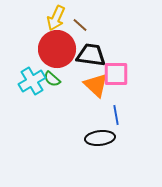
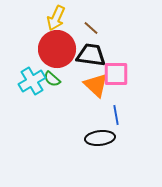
brown line: moved 11 px right, 3 px down
